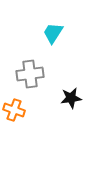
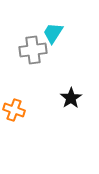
gray cross: moved 3 px right, 24 px up
black star: rotated 25 degrees counterclockwise
